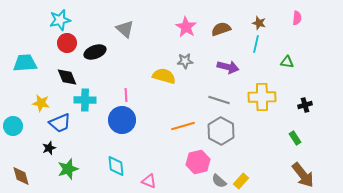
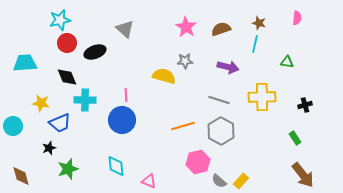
cyan line: moved 1 px left
